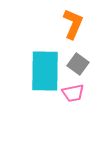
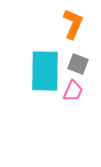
gray square: rotated 15 degrees counterclockwise
pink trapezoid: moved 2 px up; rotated 55 degrees counterclockwise
